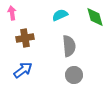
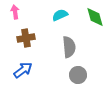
pink arrow: moved 3 px right, 1 px up
brown cross: moved 1 px right
gray semicircle: moved 1 px down
gray circle: moved 4 px right
